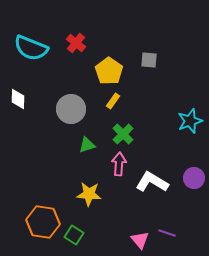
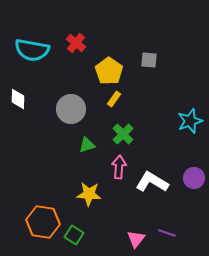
cyan semicircle: moved 1 px right, 2 px down; rotated 12 degrees counterclockwise
yellow rectangle: moved 1 px right, 2 px up
pink arrow: moved 3 px down
pink triangle: moved 4 px left, 1 px up; rotated 18 degrees clockwise
